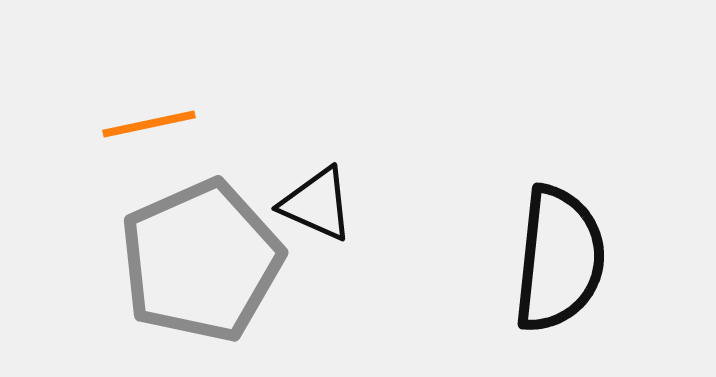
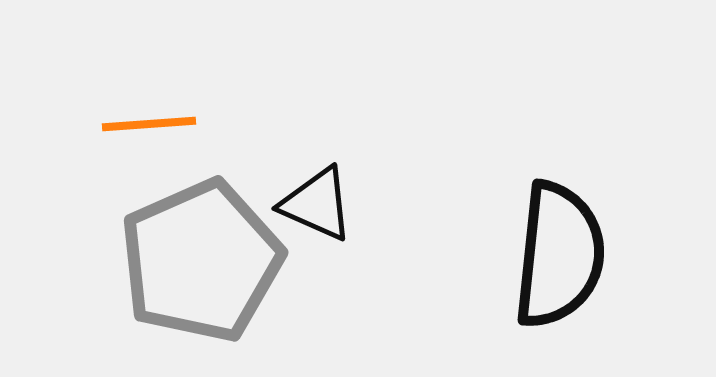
orange line: rotated 8 degrees clockwise
black semicircle: moved 4 px up
